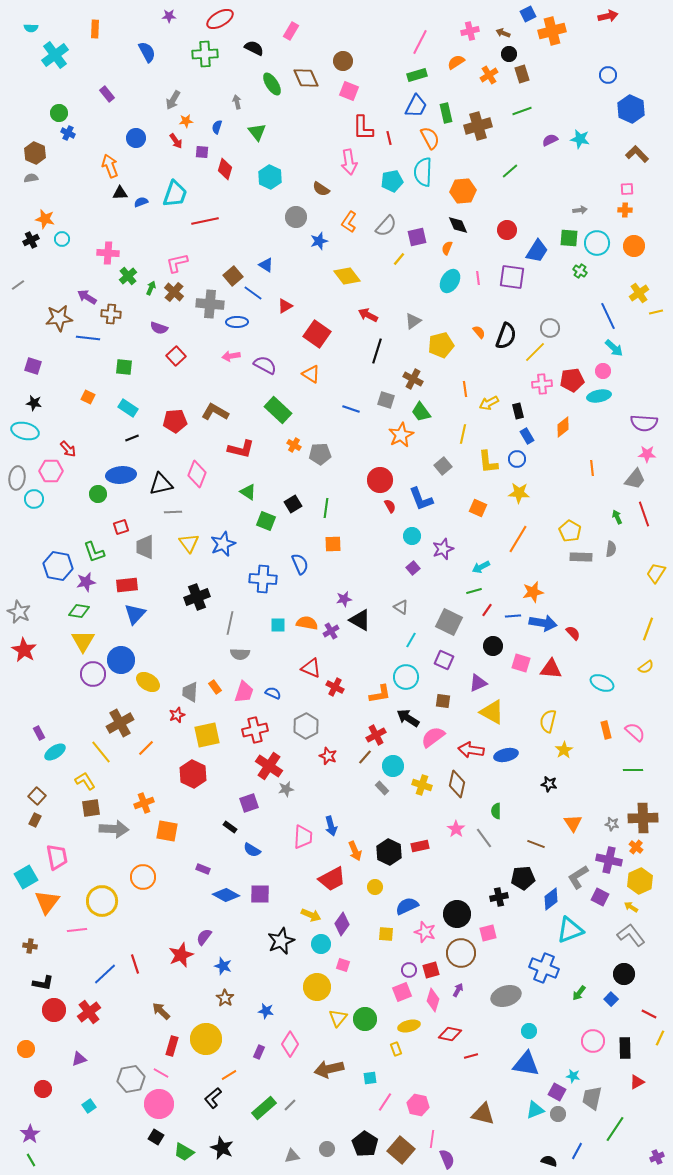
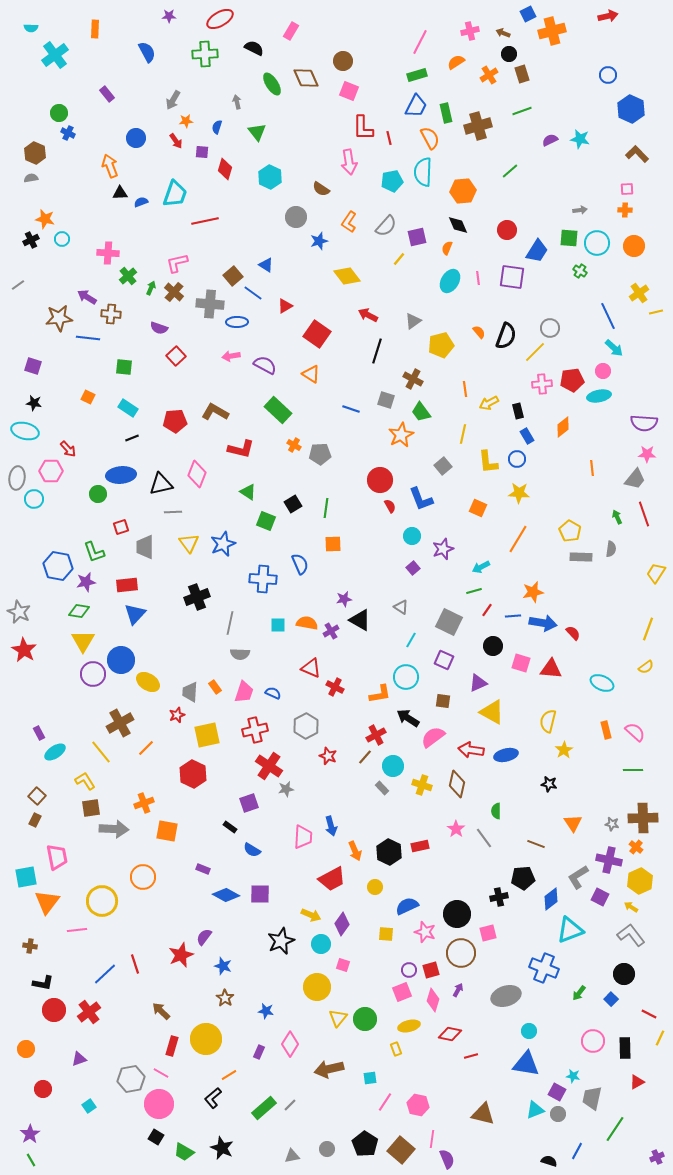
cyan square at (26, 877): rotated 20 degrees clockwise
